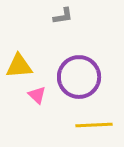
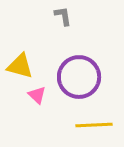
gray L-shape: rotated 90 degrees counterclockwise
yellow triangle: moved 1 px right; rotated 20 degrees clockwise
